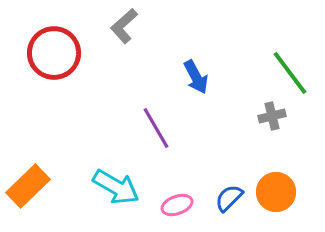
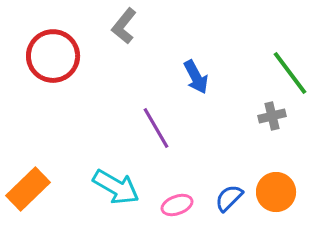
gray L-shape: rotated 9 degrees counterclockwise
red circle: moved 1 px left, 3 px down
orange rectangle: moved 3 px down
